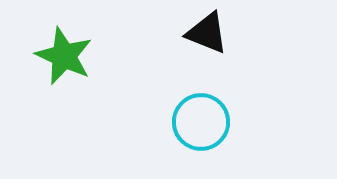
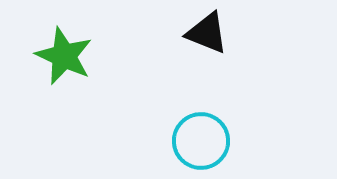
cyan circle: moved 19 px down
